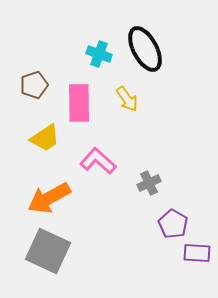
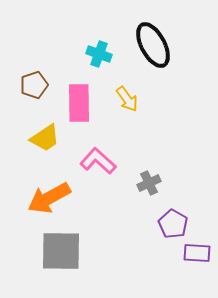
black ellipse: moved 8 px right, 4 px up
gray square: moved 13 px right; rotated 24 degrees counterclockwise
